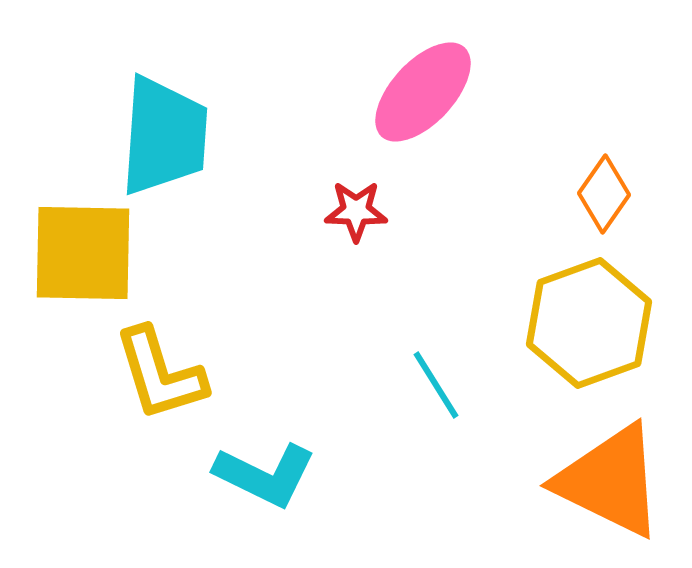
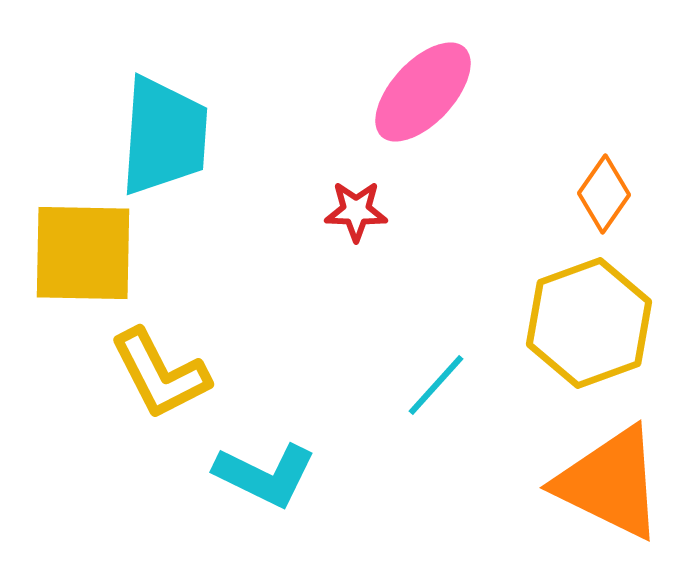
yellow L-shape: rotated 10 degrees counterclockwise
cyan line: rotated 74 degrees clockwise
orange triangle: moved 2 px down
